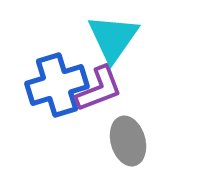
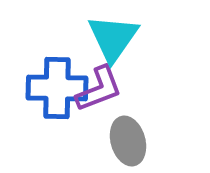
blue cross: moved 3 px down; rotated 18 degrees clockwise
